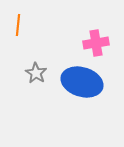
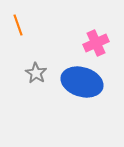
orange line: rotated 25 degrees counterclockwise
pink cross: rotated 15 degrees counterclockwise
